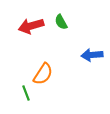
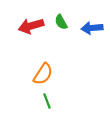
blue arrow: moved 27 px up
green line: moved 21 px right, 8 px down
